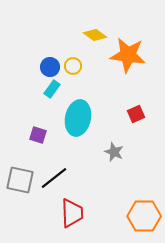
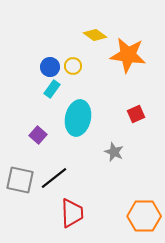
purple square: rotated 24 degrees clockwise
